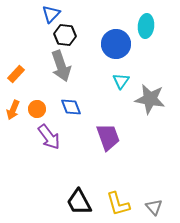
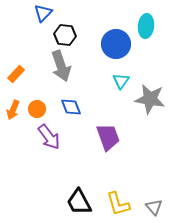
blue triangle: moved 8 px left, 1 px up
